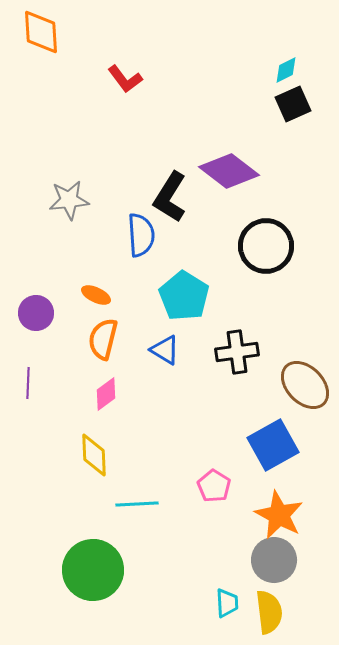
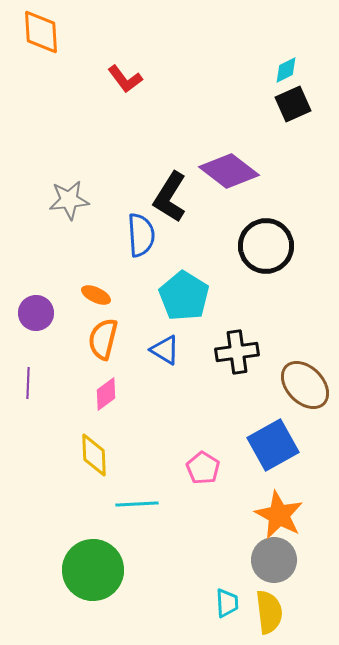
pink pentagon: moved 11 px left, 18 px up
